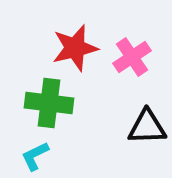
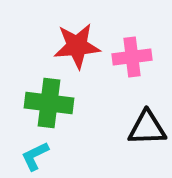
red star: moved 2 px right, 2 px up; rotated 9 degrees clockwise
pink cross: rotated 27 degrees clockwise
black triangle: moved 1 px down
